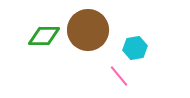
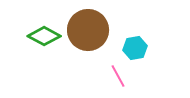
green diamond: rotated 28 degrees clockwise
pink line: moved 1 px left; rotated 10 degrees clockwise
